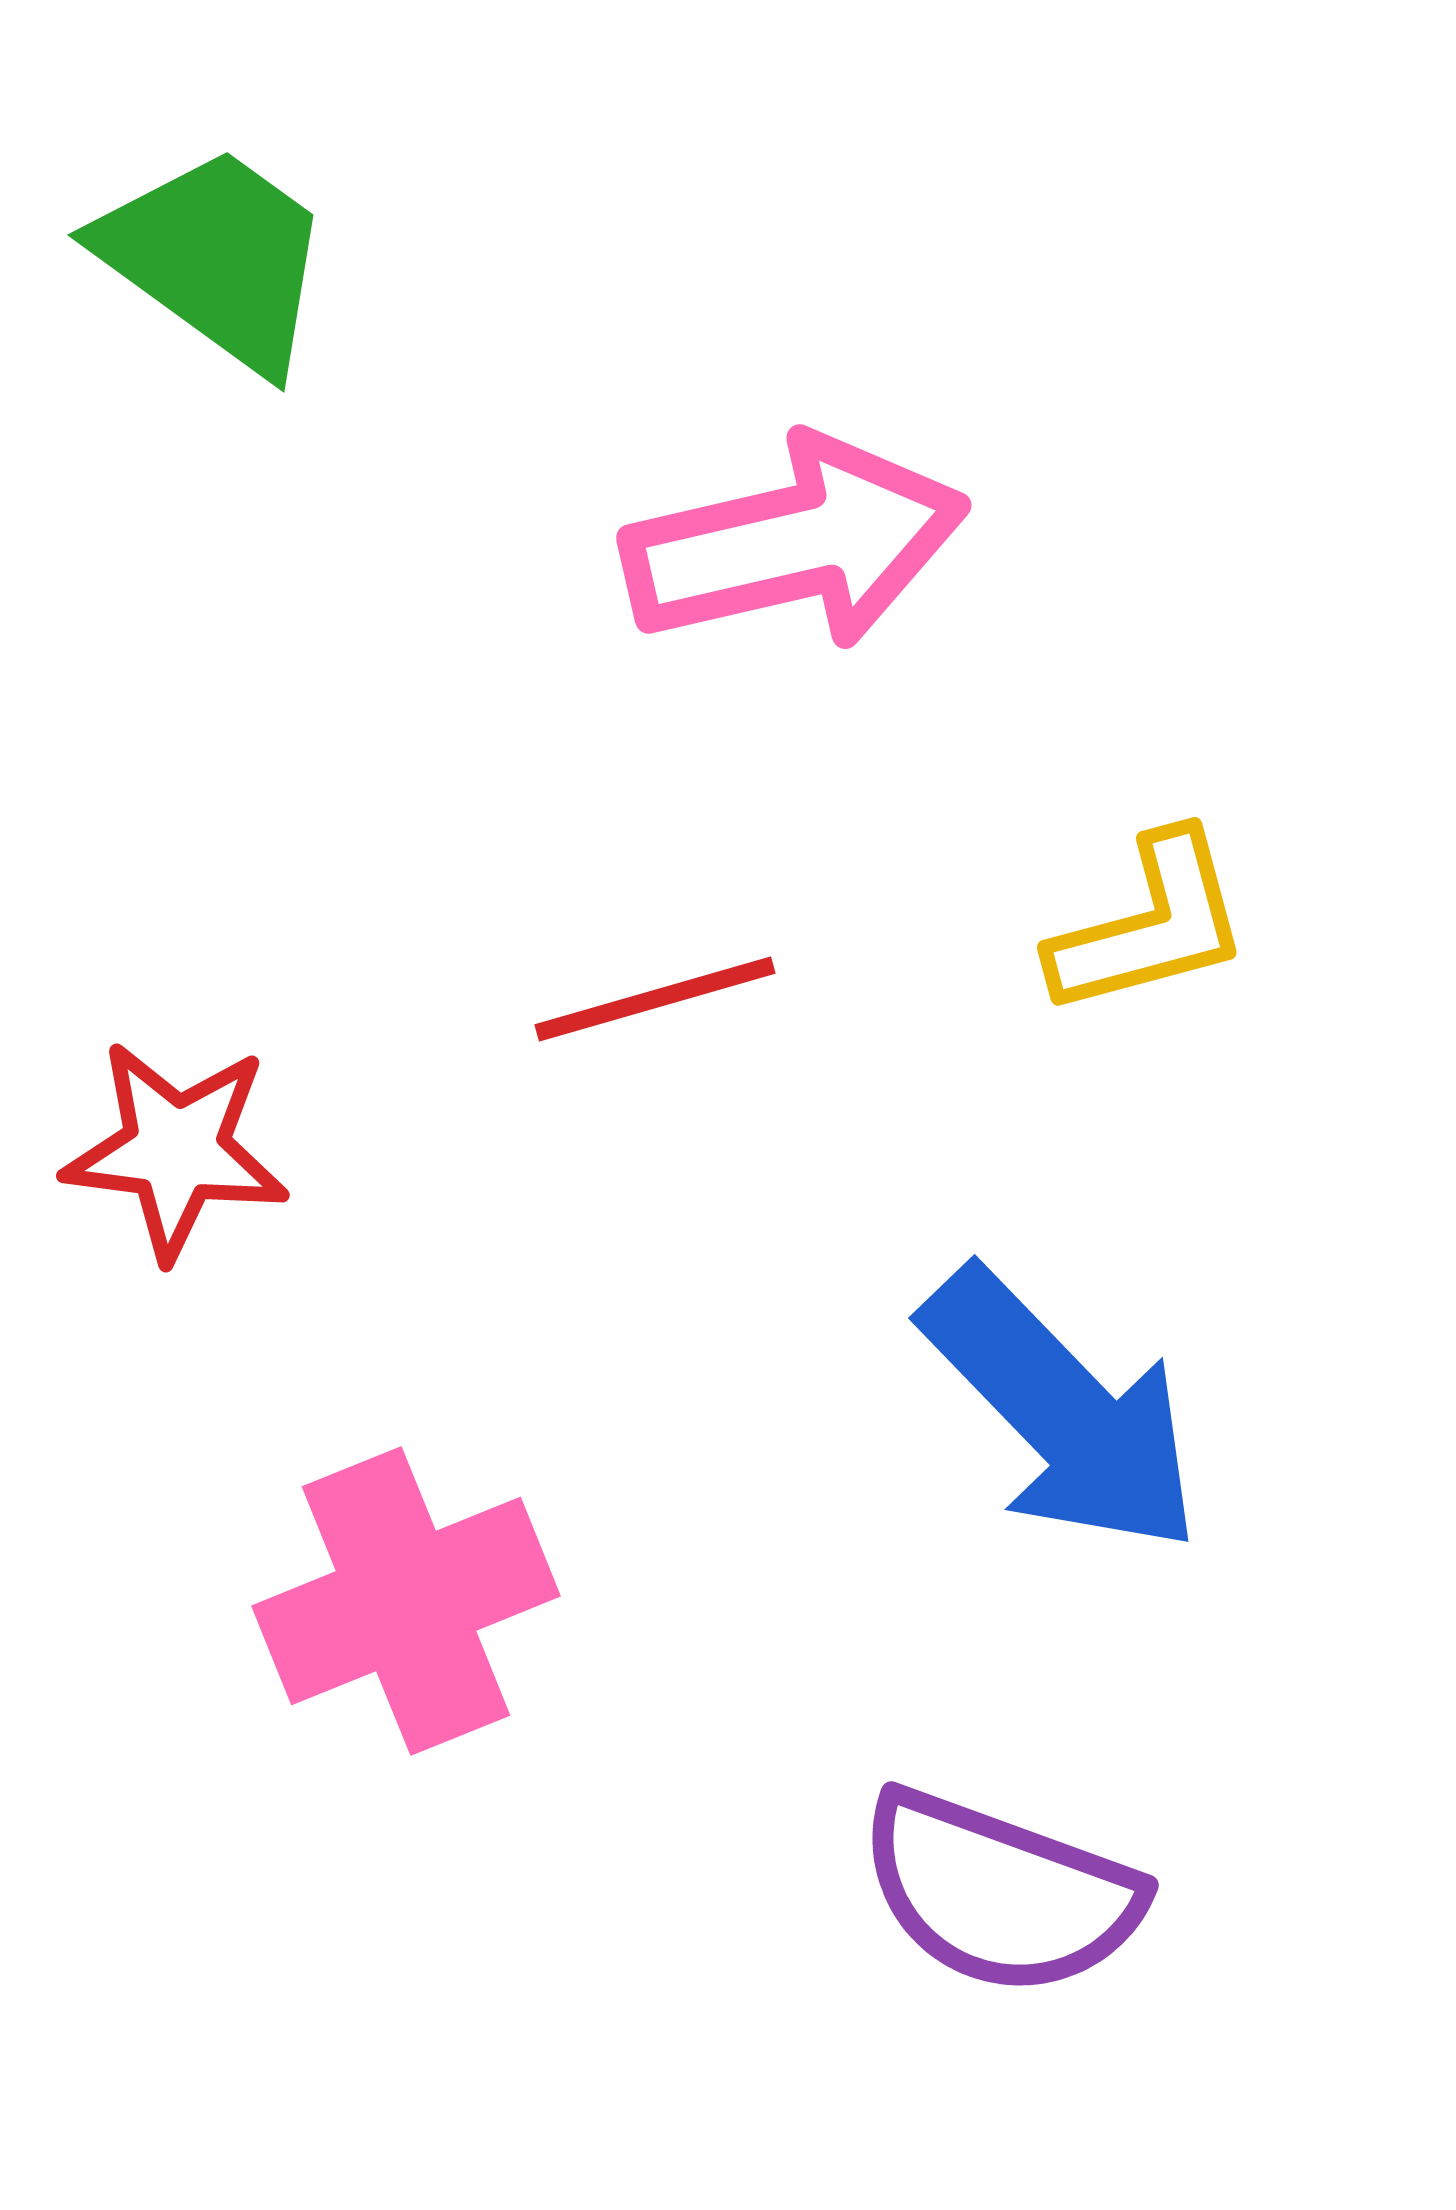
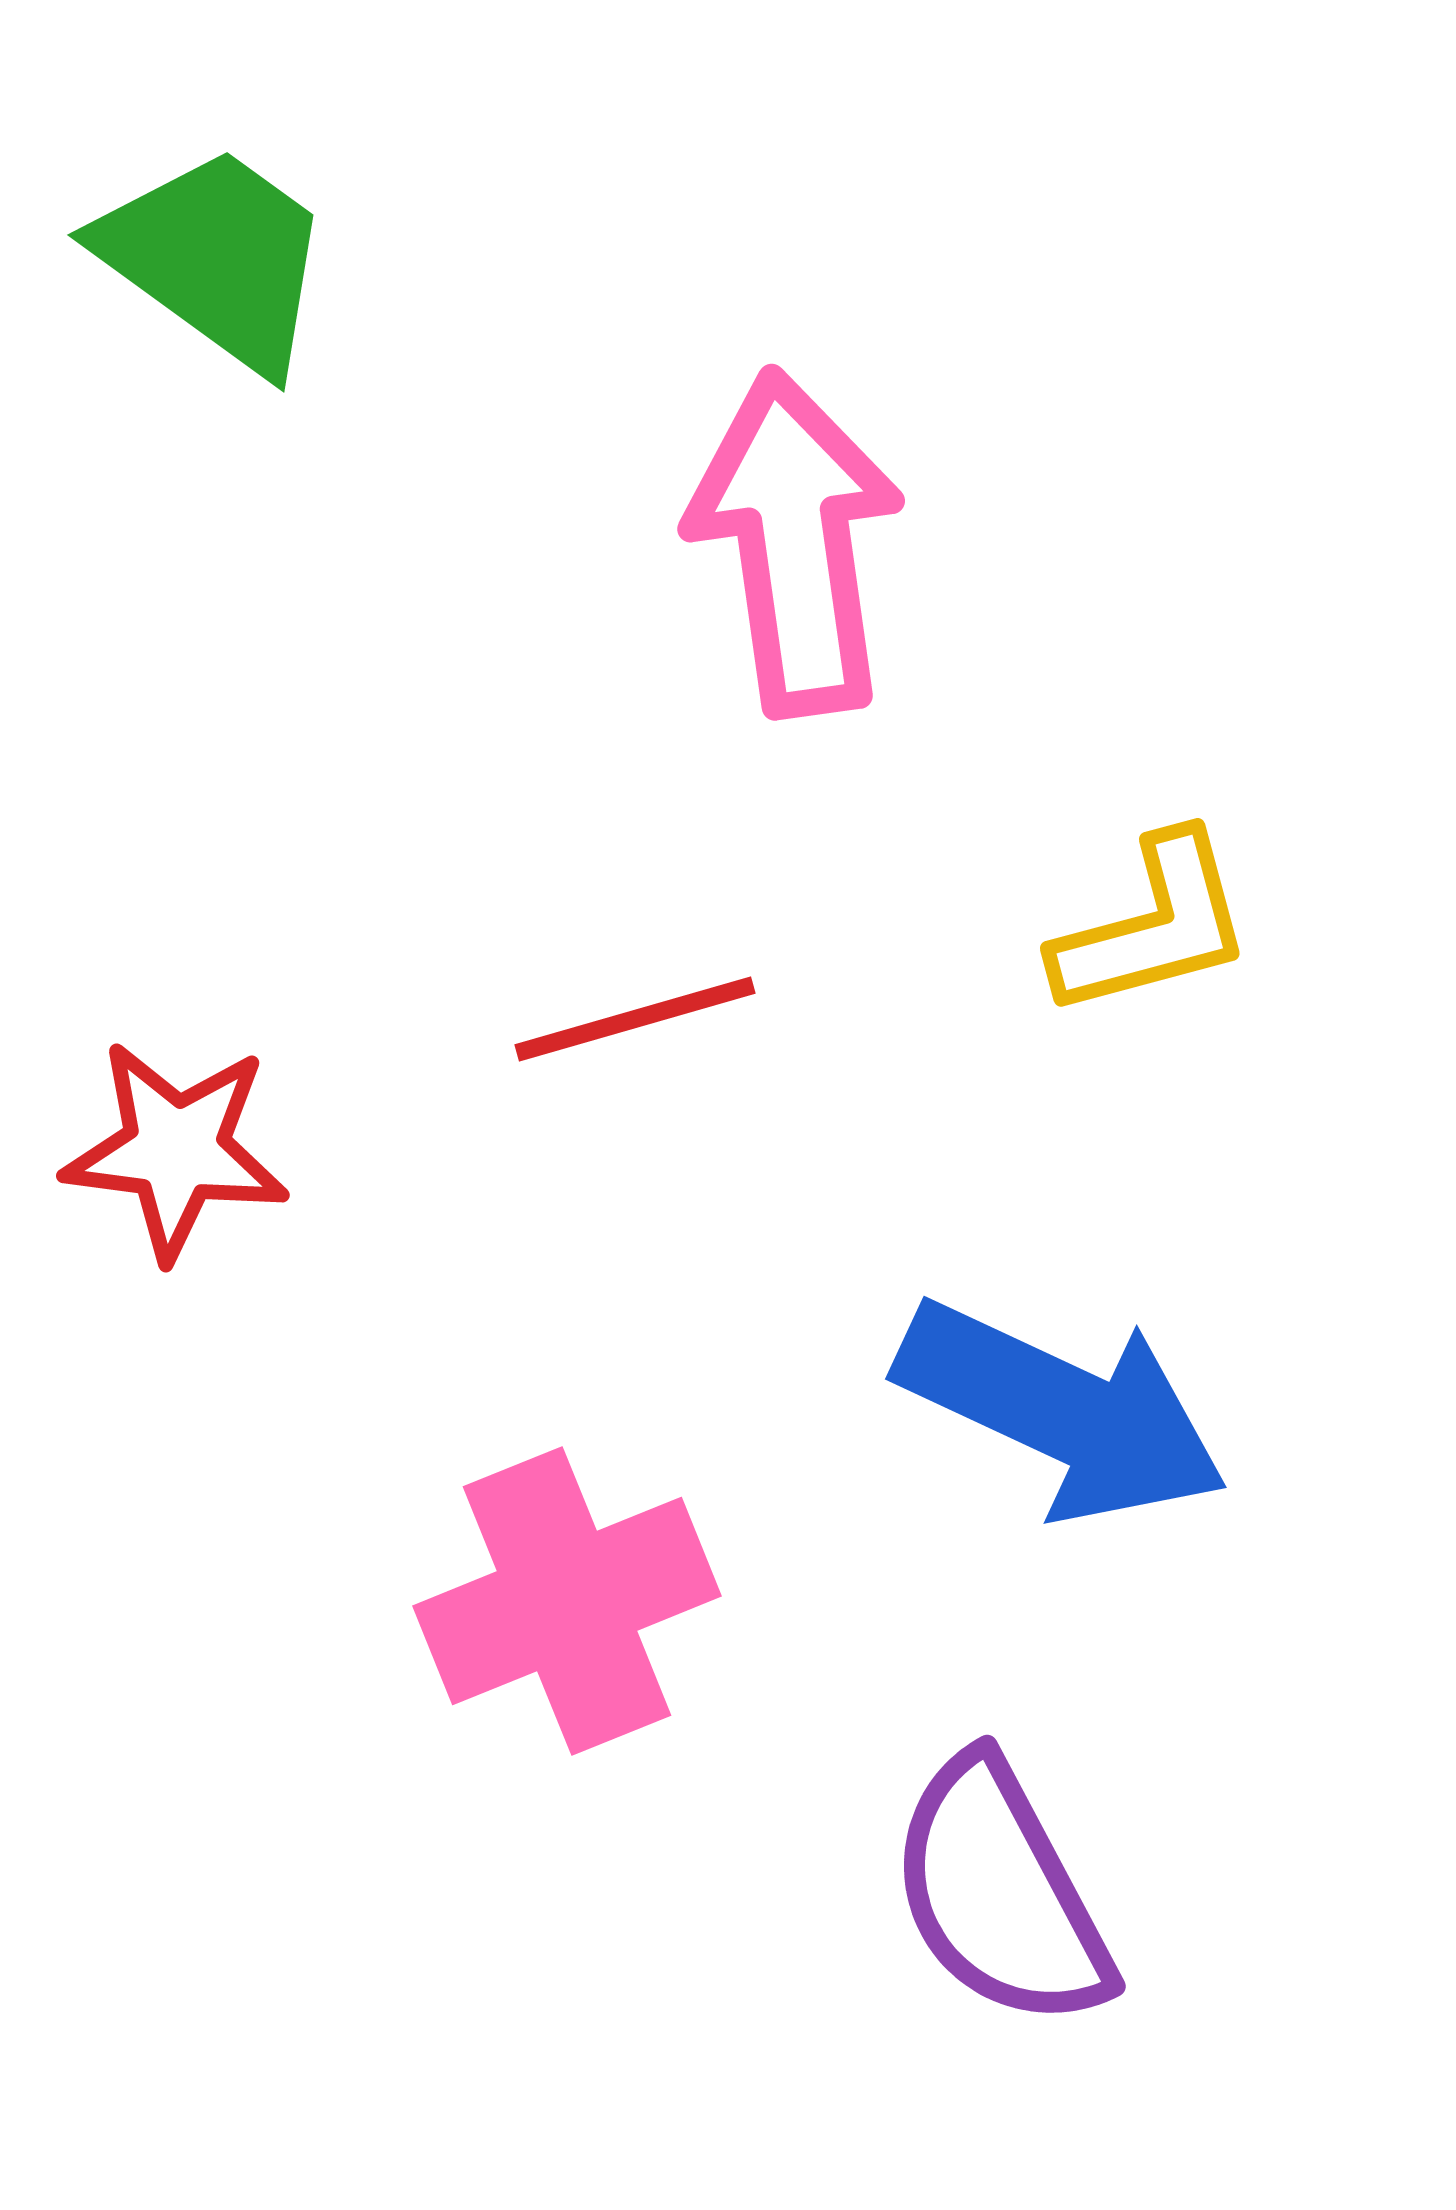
pink arrow: rotated 85 degrees counterclockwise
yellow L-shape: moved 3 px right, 1 px down
red line: moved 20 px left, 20 px down
blue arrow: rotated 21 degrees counterclockwise
pink cross: moved 161 px right
purple semicircle: rotated 42 degrees clockwise
